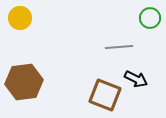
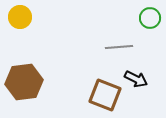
yellow circle: moved 1 px up
